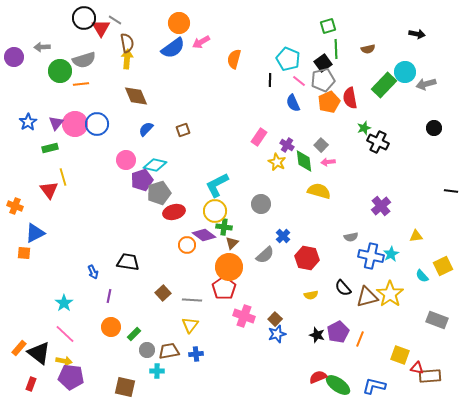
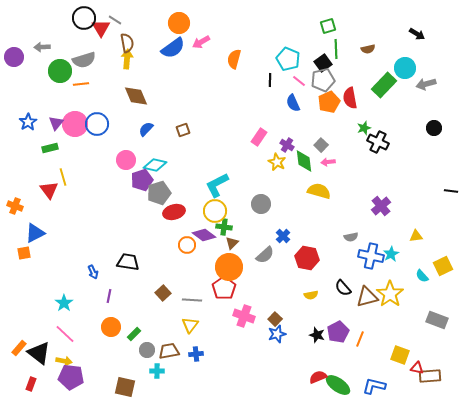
black arrow at (417, 34): rotated 21 degrees clockwise
cyan circle at (405, 72): moved 4 px up
orange square at (24, 253): rotated 16 degrees counterclockwise
